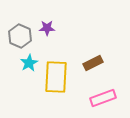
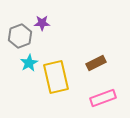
purple star: moved 5 px left, 5 px up
gray hexagon: rotated 15 degrees clockwise
brown rectangle: moved 3 px right
yellow rectangle: rotated 16 degrees counterclockwise
